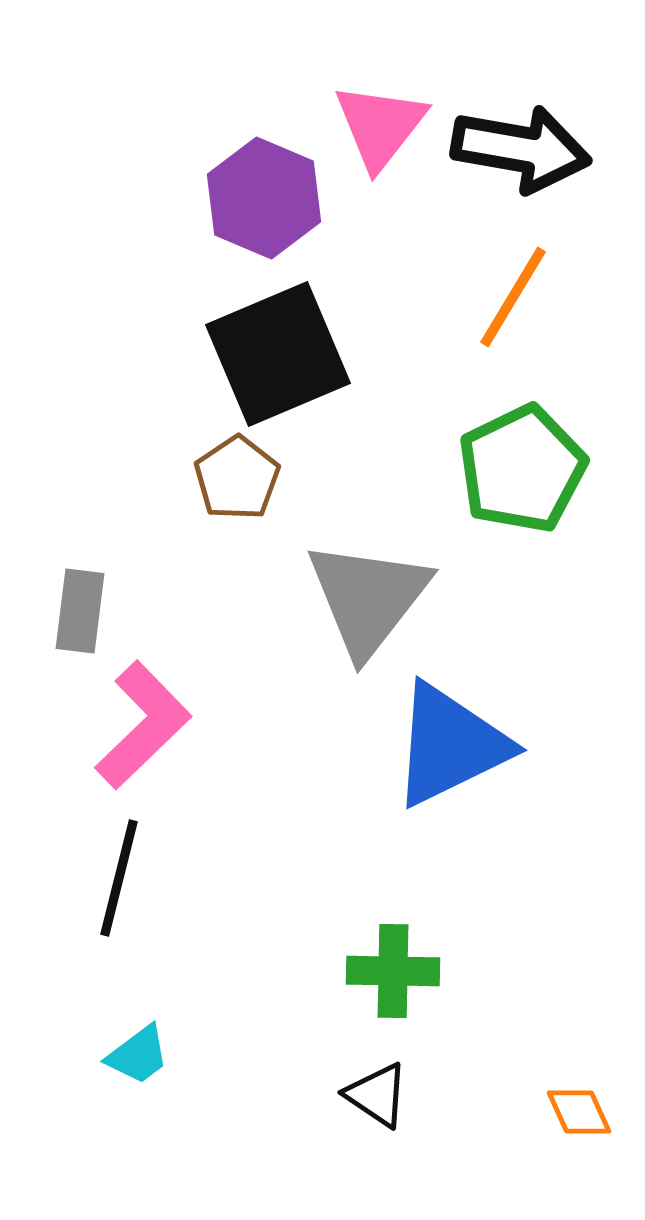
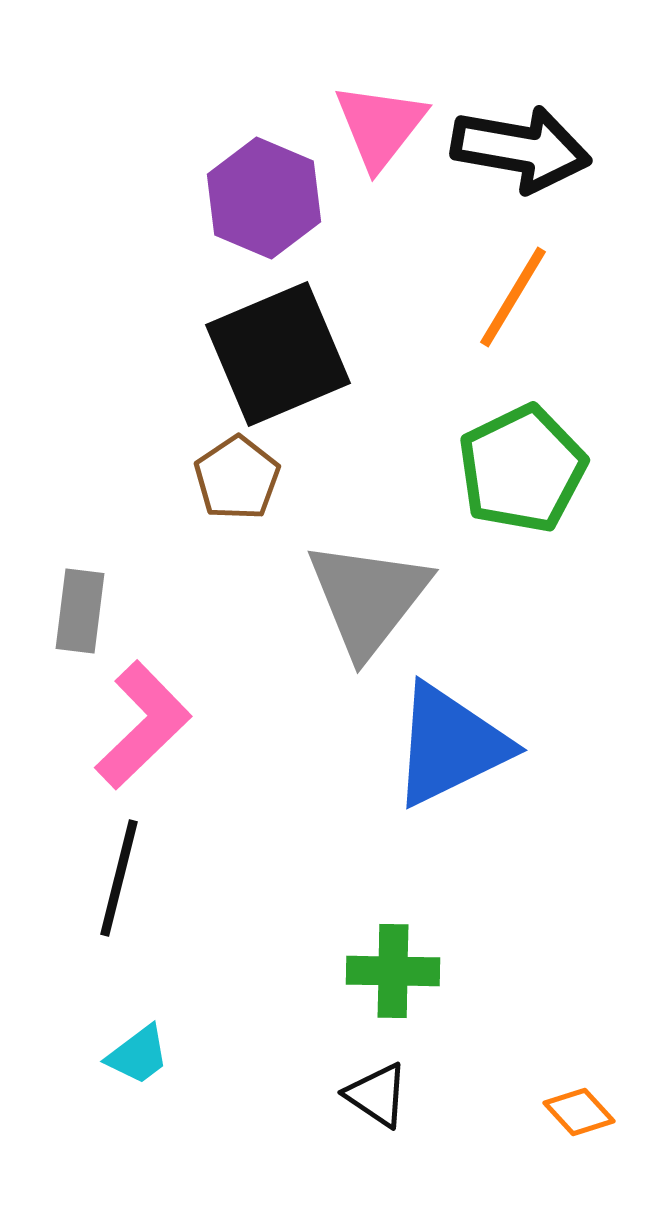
orange diamond: rotated 18 degrees counterclockwise
